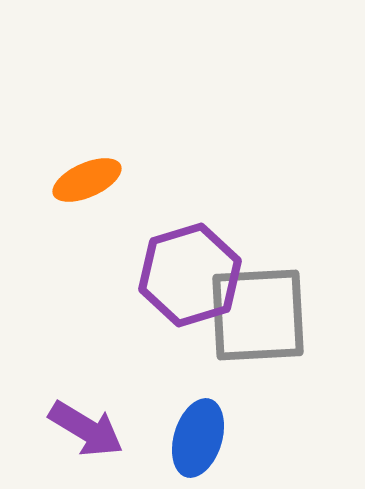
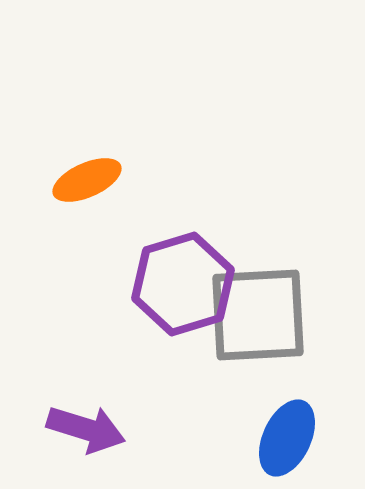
purple hexagon: moved 7 px left, 9 px down
purple arrow: rotated 14 degrees counterclockwise
blue ellipse: moved 89 px right; rotated 8 degrees clockwise
